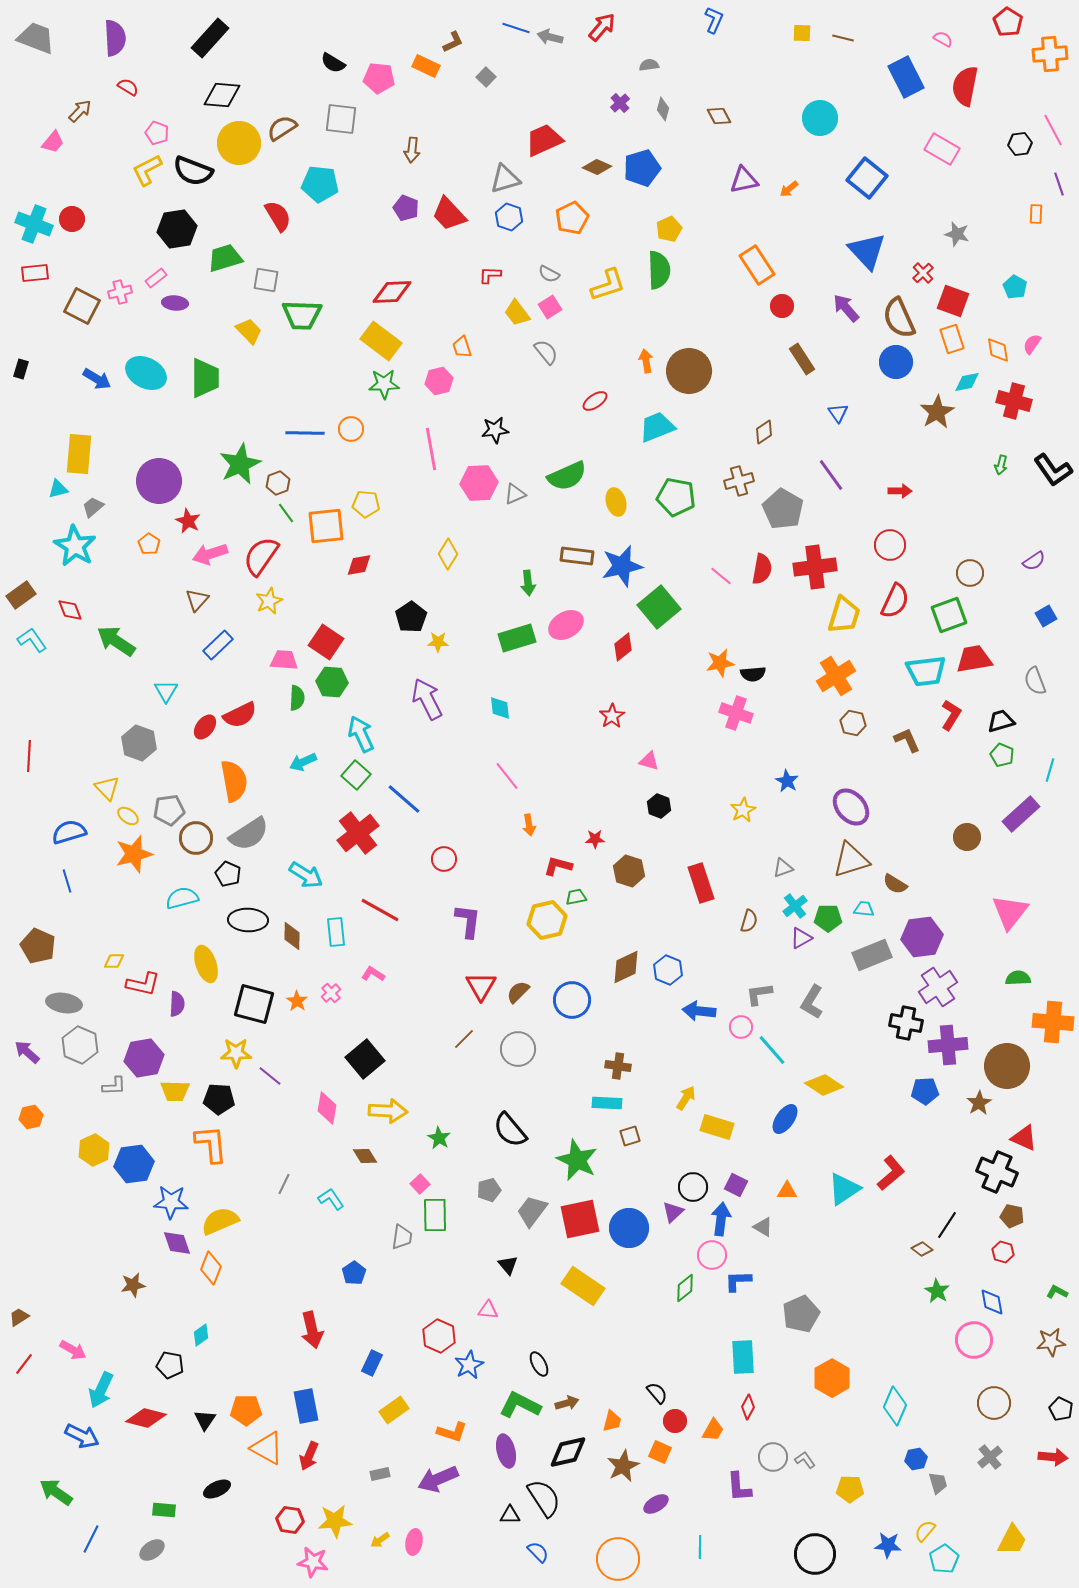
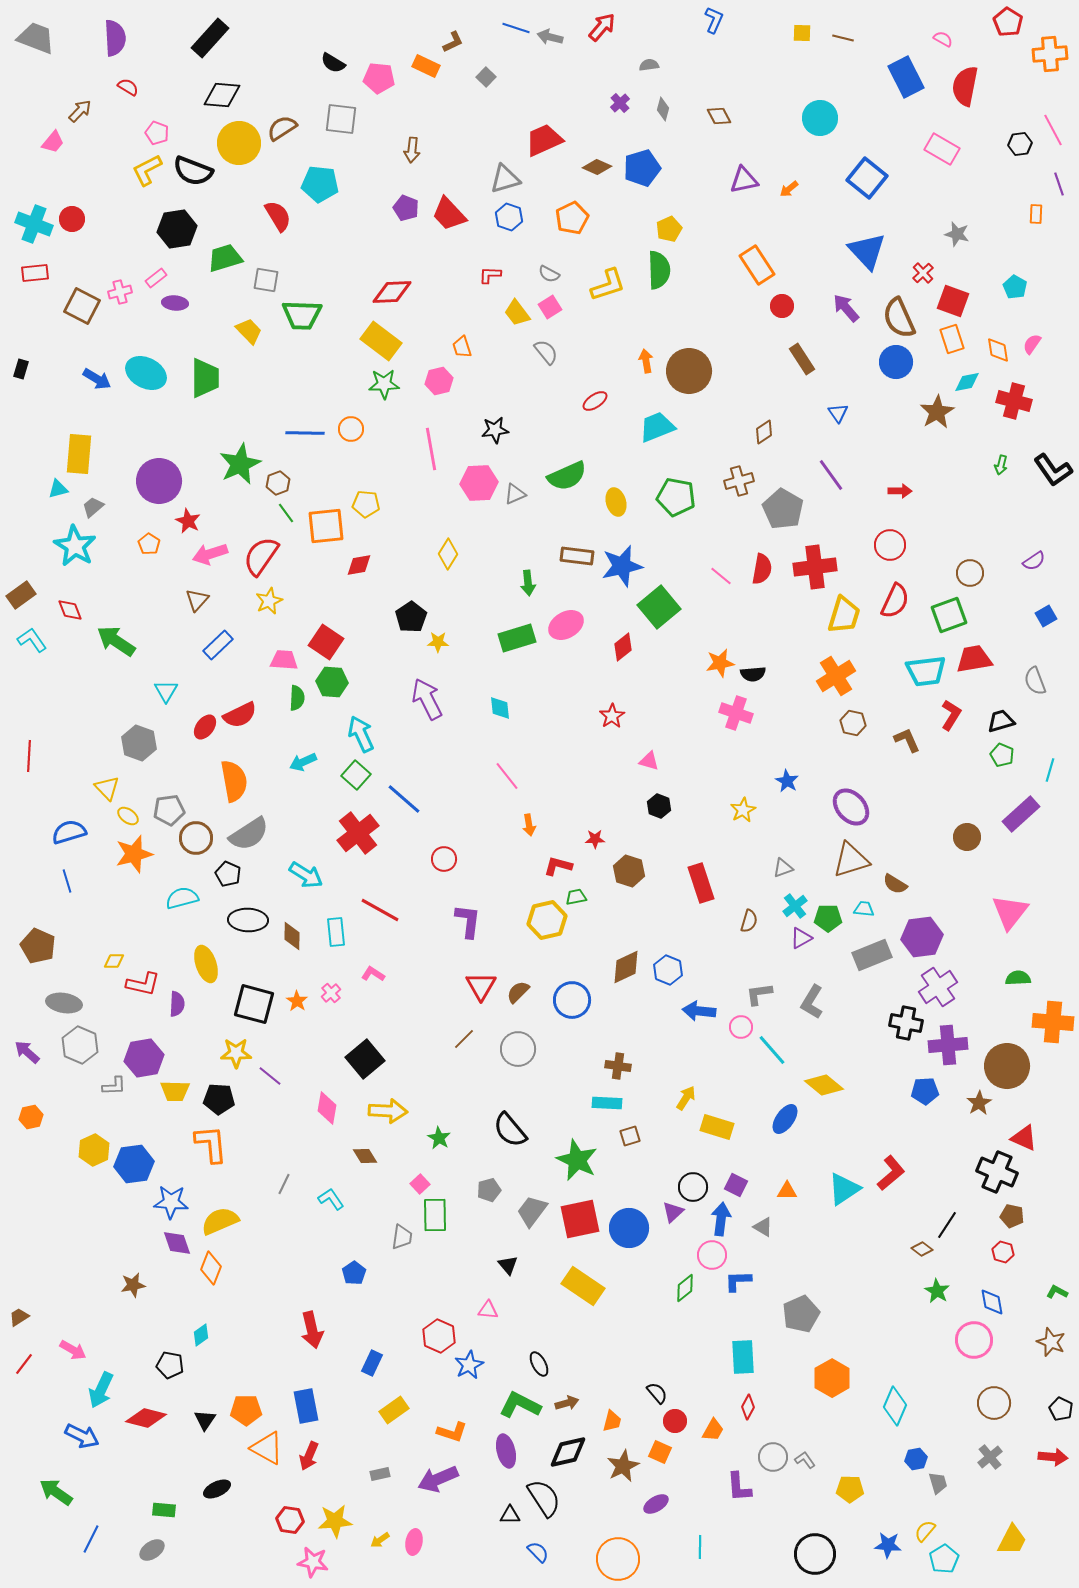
yellow diamond at (824, 1085): rotated 6 degrees clockwise
brown star at (1051, 1342): rotated 28 degrees clockwise
